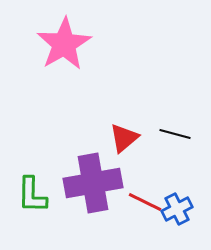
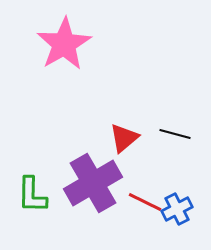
purple cross: rotated 20 degrees counterclockwise
